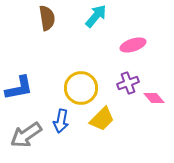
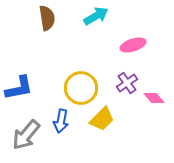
cyan arrow: rotated 20 degrees clockwise
purple cross: moved 1 px left; rotated 15 degrees counterclockwise
gray arrow: rotated 16 degrees counterclockwise
